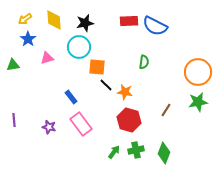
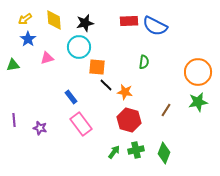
purple star: moved 9 px left, 1 px down
